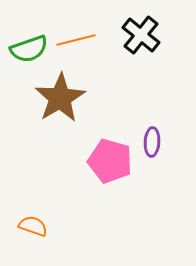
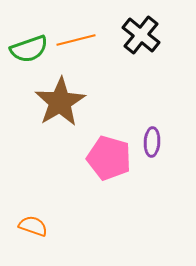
brown star: moved 4 px down
pink pentagon: moved 1 px left, 3 px up
